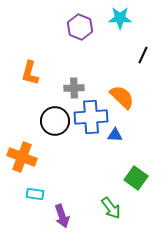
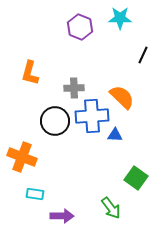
blue cross: moved 1 px right, 1 px up
purple arrow: rotated 70 degrees counterclockwise
